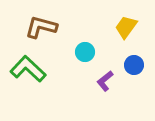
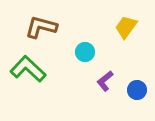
blue circle: moved 3 px right, 25 px down
